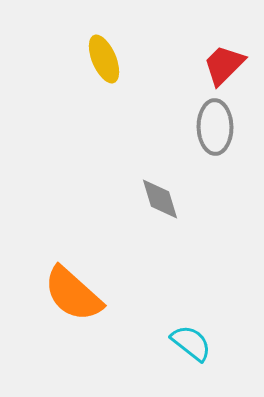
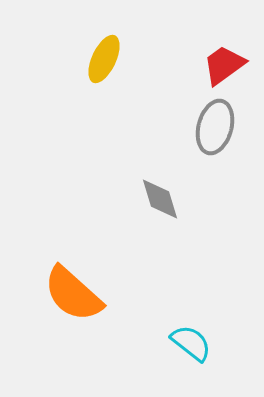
yellow ellipse: rotated 48 degrees clockwise
red trapezoid: rotated 9 degrees clockwise
gray ellipse: rotated 16 degrees clockwise
